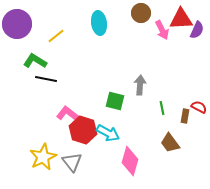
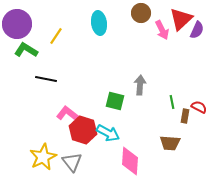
red triangle: rotated 40 degrees counterclockwise
yellow line: rotated 18 degrees counterclockwise
green L-shape: moved 9 px left, 11 px up
green line: moved 10 px right, 6 px up
brown trapezoid: rotated 50 degrees counterclockwise
pink diamond: rotated 12 degrees counterclockwise
